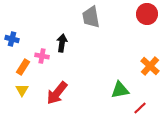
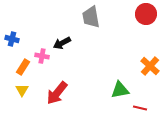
red circle: moved 1 px left
black arrow: rotated 126 degrees counterclockwise
red line: rotated 56 degrees clockwise
